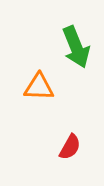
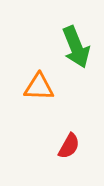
red semicircle: moved 1 px left, 1 px up
